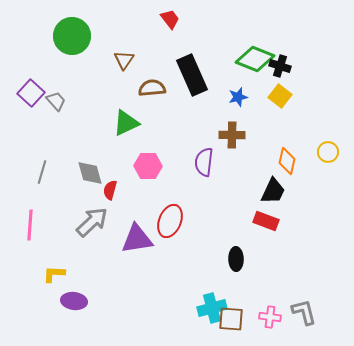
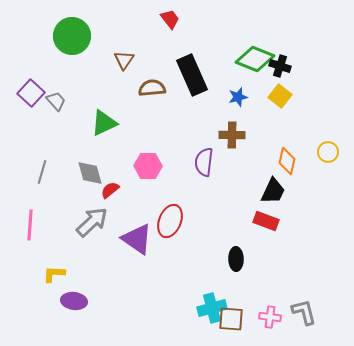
green triangle: moved 22 px left
red semicircle: rotated 36 degrees clockwise
purple triangle: rotated 44 degrees clockwise
